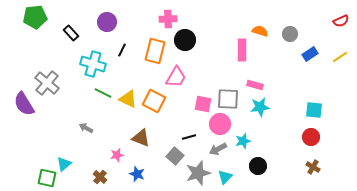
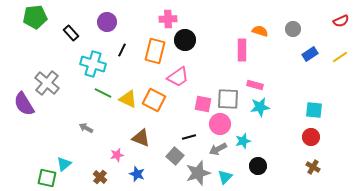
gray circle at (290, 34): moved 3 px right, 5 px up
pink trapezoid at (176, 77): moved 2 px right; rotated 25 degrees clockwise
orange square at (154, 101): moved 1 px up
